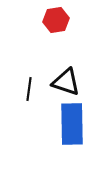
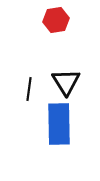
black triangle: rotated 40 degrees clockwise
blue rectangle: moved 13 px left
